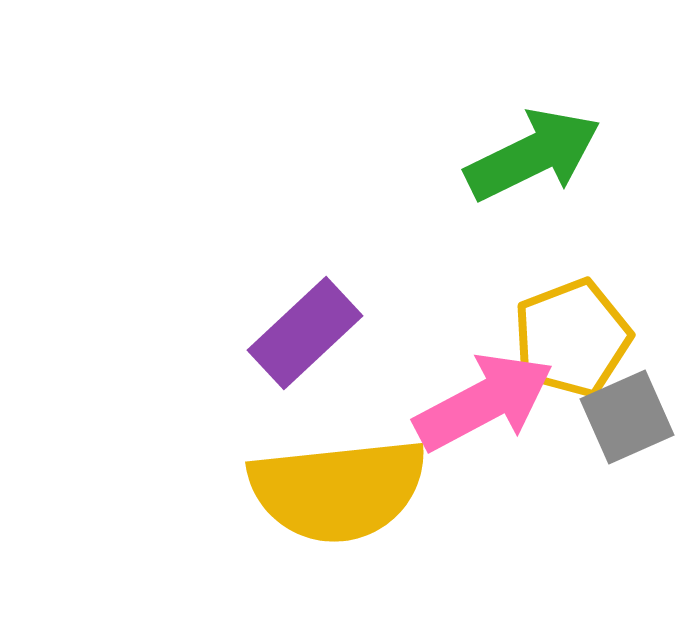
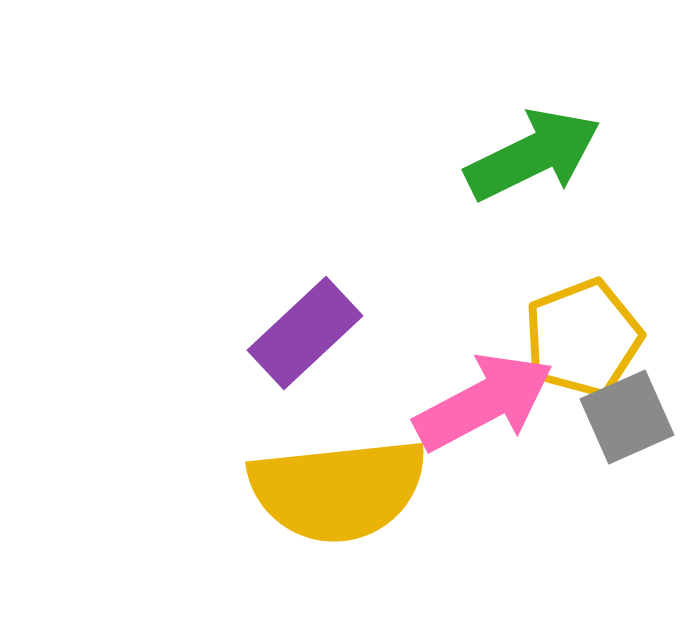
yellow pentagon: moved 11 px right
